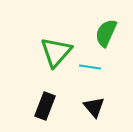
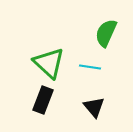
green triangle: moved 7 px left, 11 px down; rotated 28 degrees counterclockwise
black rectangle: moved 2 px left, 6 px up
